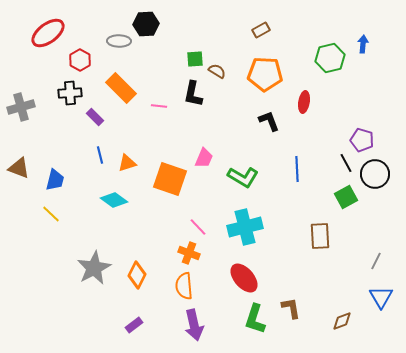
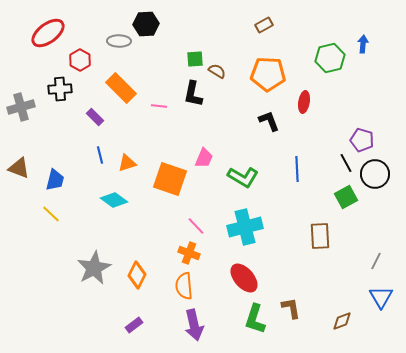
brown rectangle at (261, 30): moved 3 px right, 5 px up
orange pentagon at (265, 74): moved 3 px right
black cross at (70, 93): moved 10 px left, 4 px up
pink line at (198, 227): moved 2 px left, 1 px up
